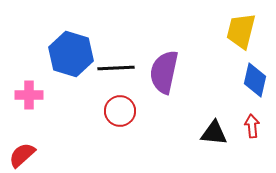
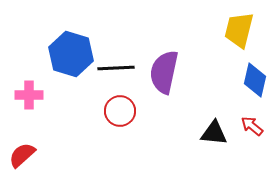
yellow trapezoid: moved 2 px left, 1 px up
red arrow: rotated 45 degrees counterclockwise
